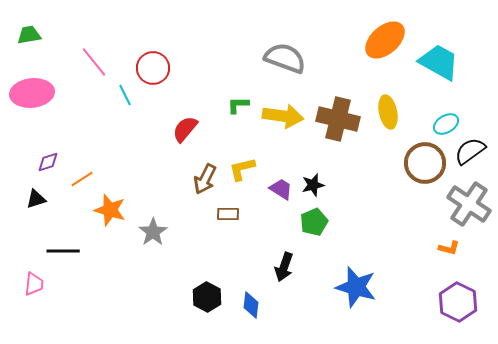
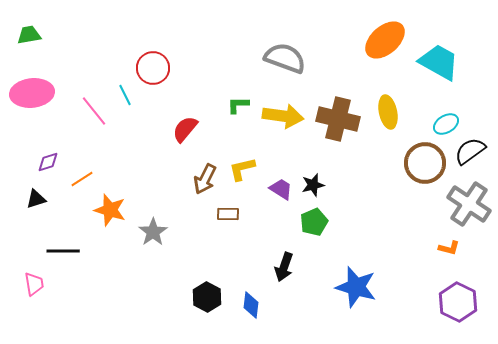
pink line: moved 49 px down
pink trapezoid: rotated 15 degrees counterclockwise
